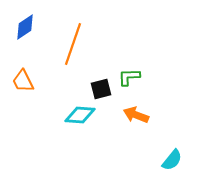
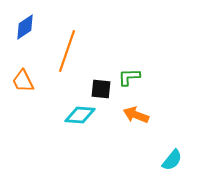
orange line: moved 6 px left, 7 px down
black square: rotated 20 degrees clockwise
